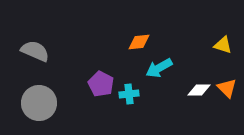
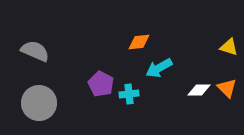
yellow triangle: moved 6 px right, 2 px down
